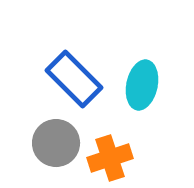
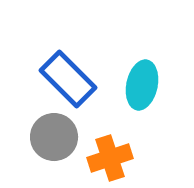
blue rectangle: moved 6 px left
gray circle: moved 2 px left, 6 px up
